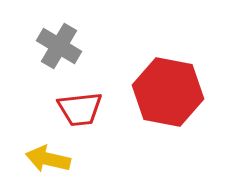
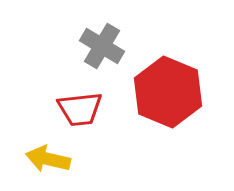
gray cross: moved 43 px right
red hexagon: rotated 12 degrees clockwise
